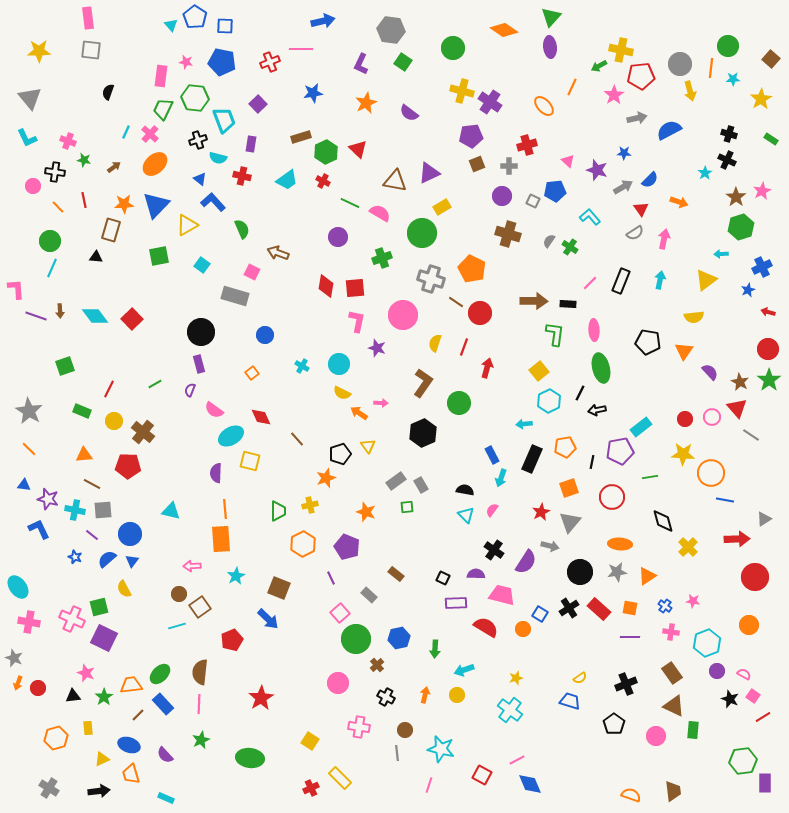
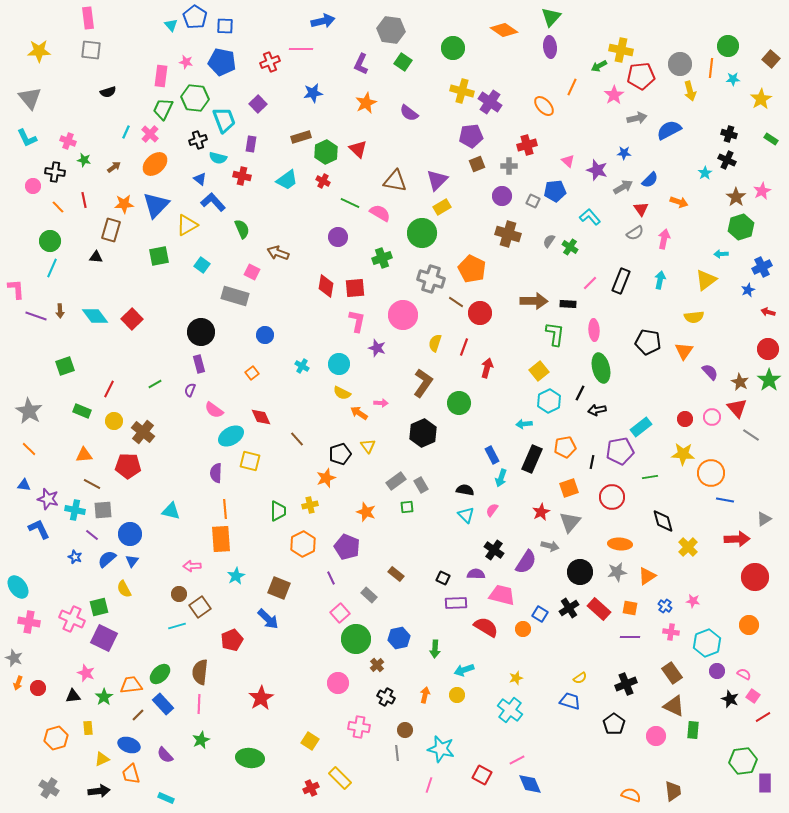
black semicircle at (108, 92): rotated 126 degrees counterclockwise
purple triangle at (429, 173): moved 8 px right, 7 px down; rotated 20 degrees counterclockwise
